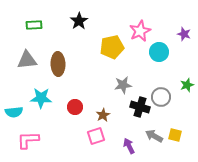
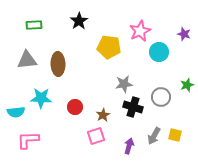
yellow pentagon: moved 3 px left; rotated 20 degrees clockwise
gray star: moved 1 px right, 1 px up
black cross: moved 7 px left
cyan semicircle: moved 2 px right
gray arrow: rotated 90 degrees counterclockwise
purple arrow: rotated 42 degrees clockwise
